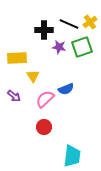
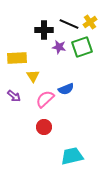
cyan trapezoid: rotated 110 degrees counterclockwise
